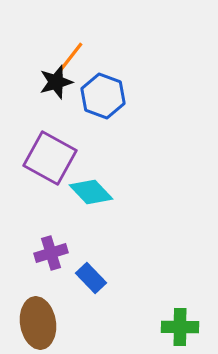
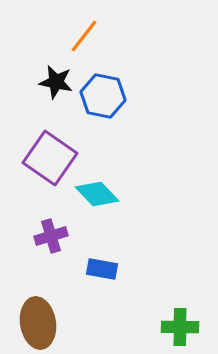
orange line: moved 14 px right, 22 px up
black star: rotated 28 degrees clockwise
blue hexagon: rotated 9 degrees counterclockwise
purple square: rotated 6 degrees clockwise
cyan diamond: moved 6 px right, 2 px down
purple cross: moved 17 px up
blue rectangle: moved 11 px right, 9 px up; rotated 36 degrees counterclockwise
